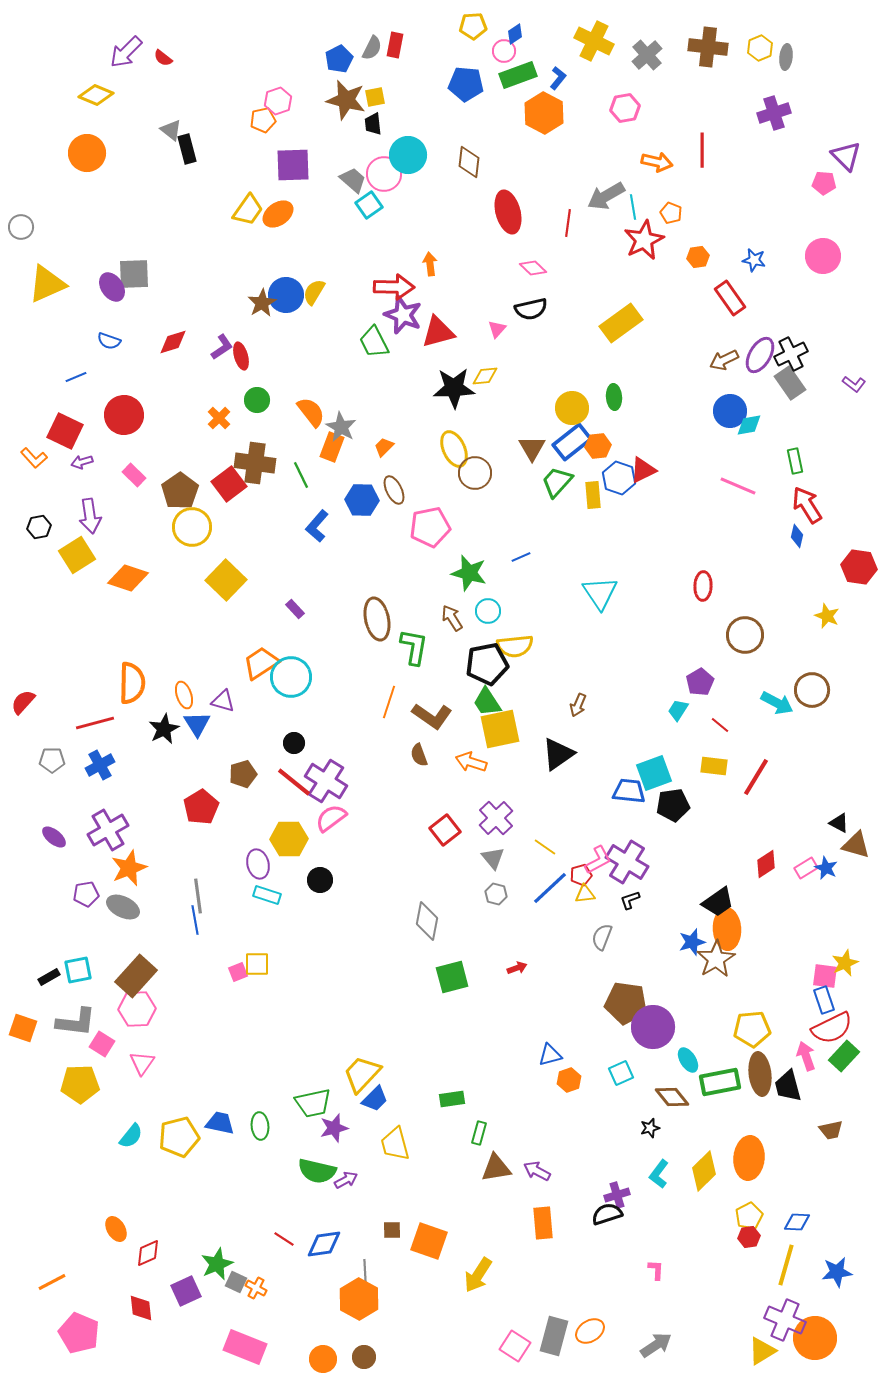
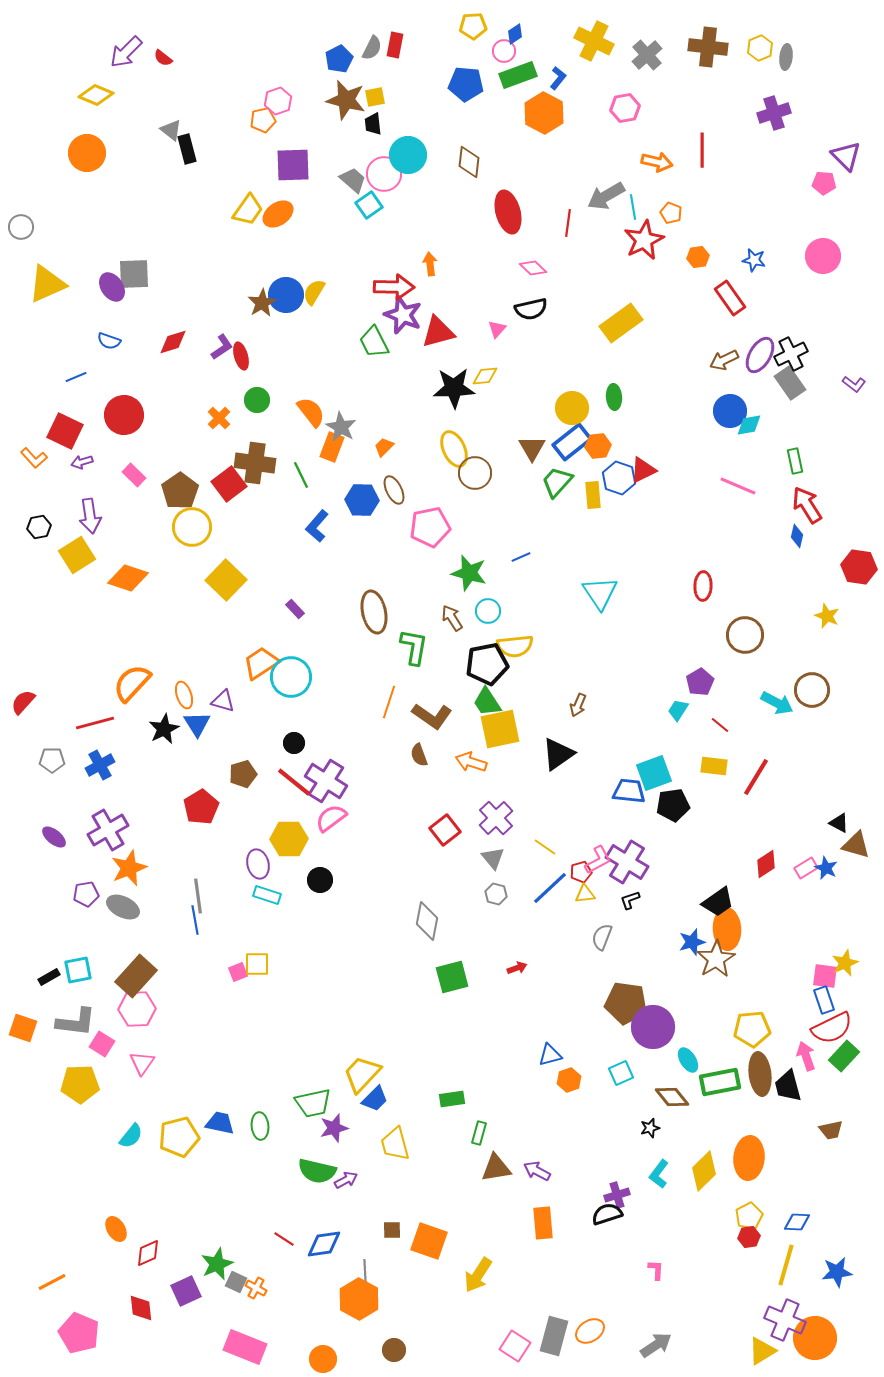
brown ellipse at (377, 619): moved 3 px left, 7 px up
orange semicircle at (132, 683): rotated 138 degrees counterclockwise
red pentagon at (581, 875): moved 3 px up
brown circle at (364, 1357): moved 30 px right, 7 px up
